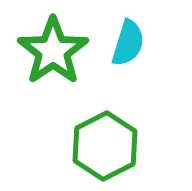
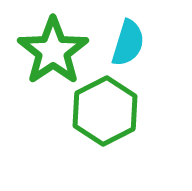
green hexagon: moved 35 px up
